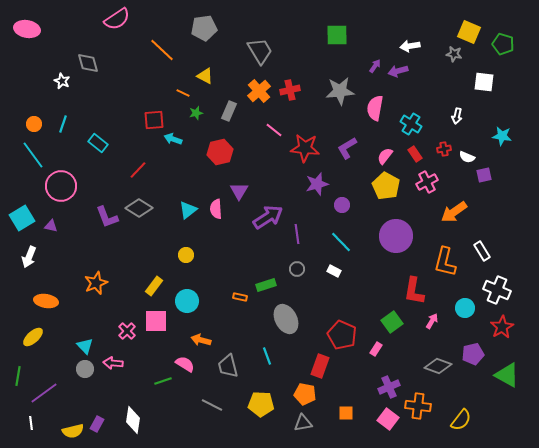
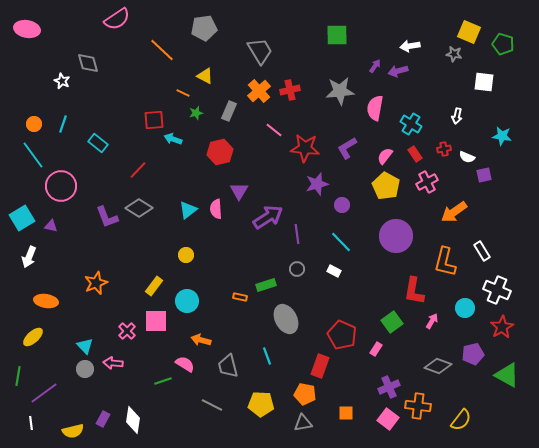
purple rectangle at (97, 424): moved 6 px right, 5 px up
